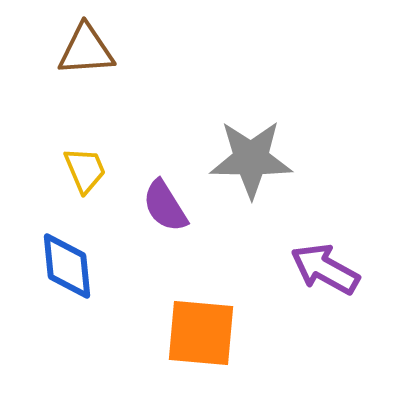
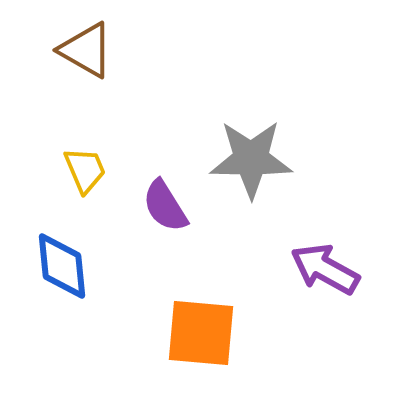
brown triangle: rotated 34 degrees clockwise
blue diamond: moved 5 px left
